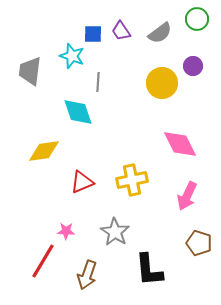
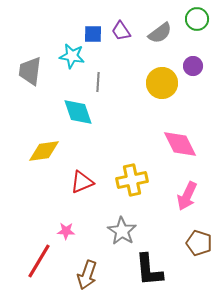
cyan star: rotated 10 degrees counterclockwise
gray star: moved 7 px right, 1 px up
red line: moved 4 px left
